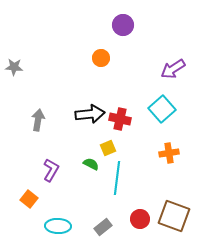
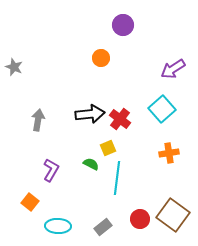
gray star: rotated 18 degrees clockwise
red cross: rotated 25 degrees clockwise
orange square: moved 1 px right, 3 px down
brown square: moved 1 px left, 1 px up; rotated 16 degrees clockwise
